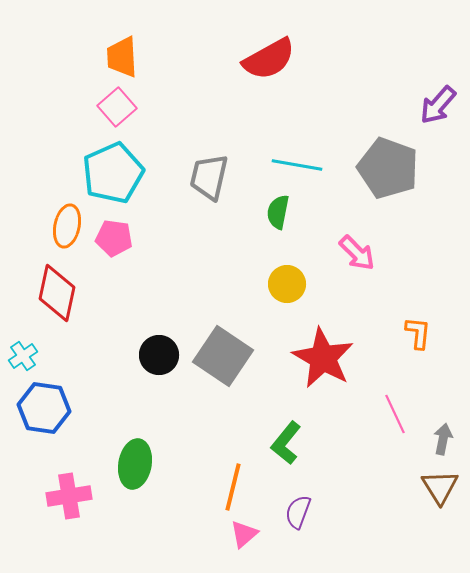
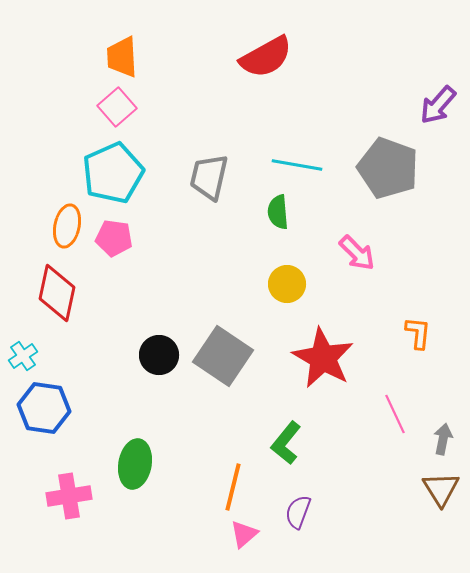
red semicircle: moved 3 px left, 2 px up
green semicircle: rotated 16 degrees counterclockwise
brown triangle: moved 1 px right, 2 px down
